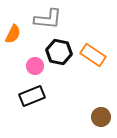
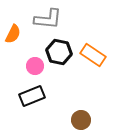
brown circle: moved 20 px left, 3 px down
